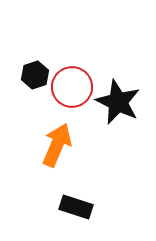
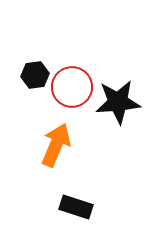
black hexagon: rotated 12 degrees clockwise
black star: rotated 30 degrees counterclockwise
orange arrow: moved 1 px left
